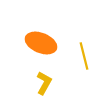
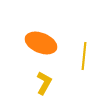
yellow line: rotated 20 degrees clockwise
